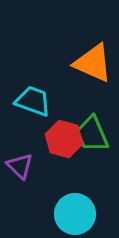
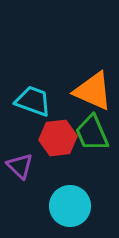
orange triangle: moved 28 px down
green trapezoid: moved 1 px up
red hexagon: moved 6 px left, 1 px up; rotated 21 degrees counterclockwise
cyan circle: moved 5 px left, 8 px up
